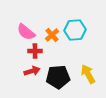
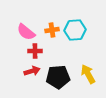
orange cross: moved 5 px up; rotated 32 degrees clockwise
